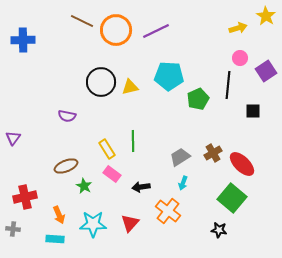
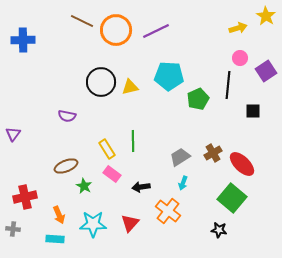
purple triangle: moved 4 px up
